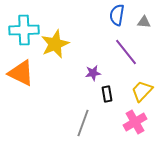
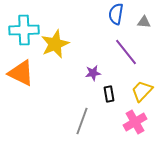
blue semicircle: moved 1 px left, 1 px up
black rectangle: moved 2 px right
gray line: moved 1 px left, 2 px up
